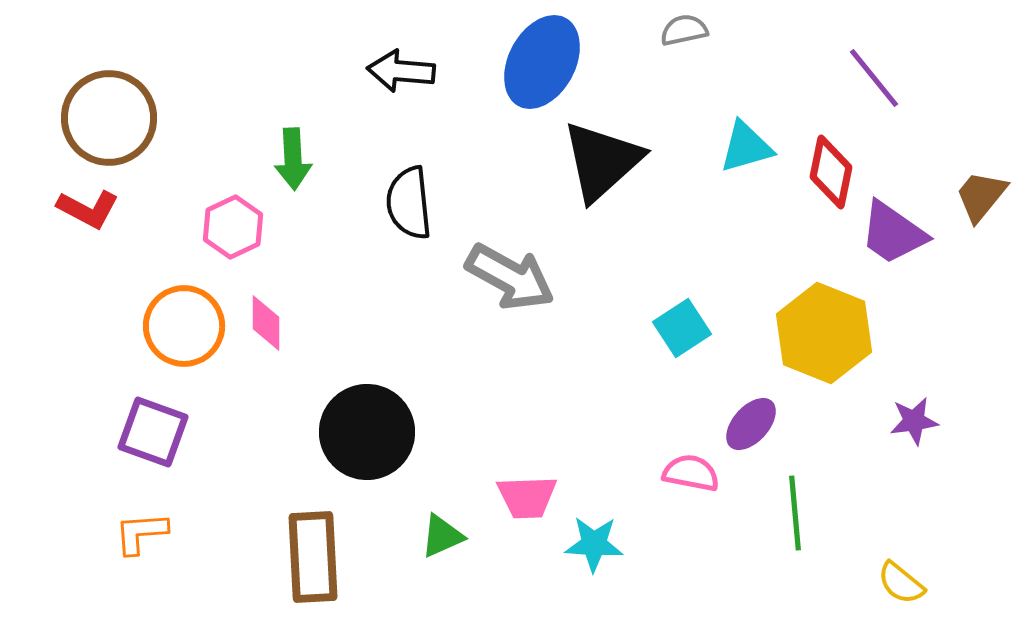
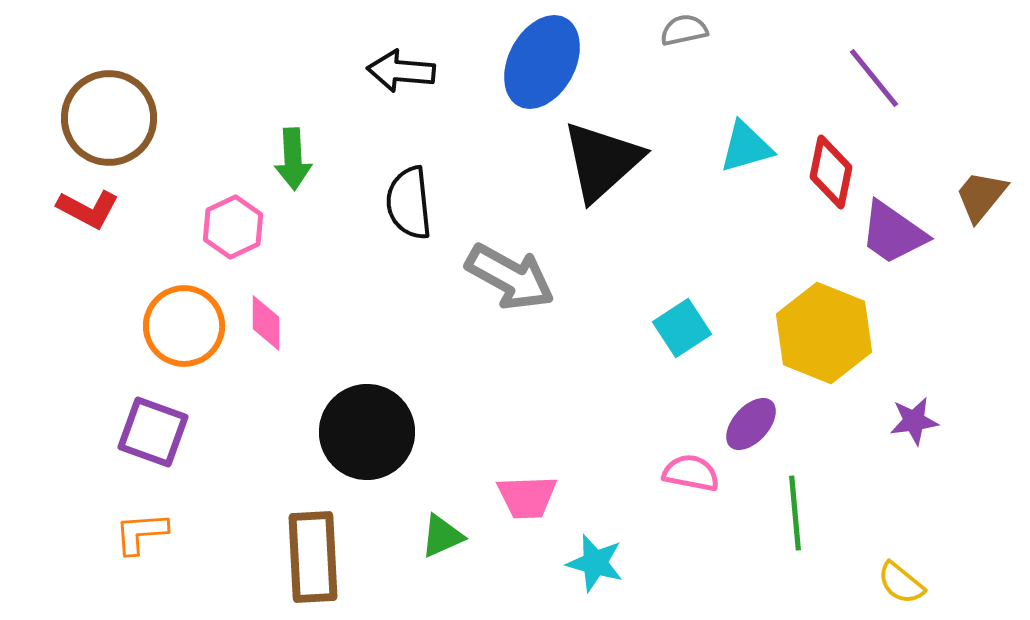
cyan star: moved 1 px right, 19 px down; rotated 12 degrees clockwise
